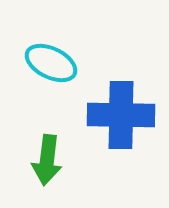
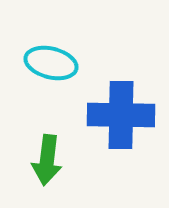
cyan ellipse: rotated 12 degrees counterclockwise
